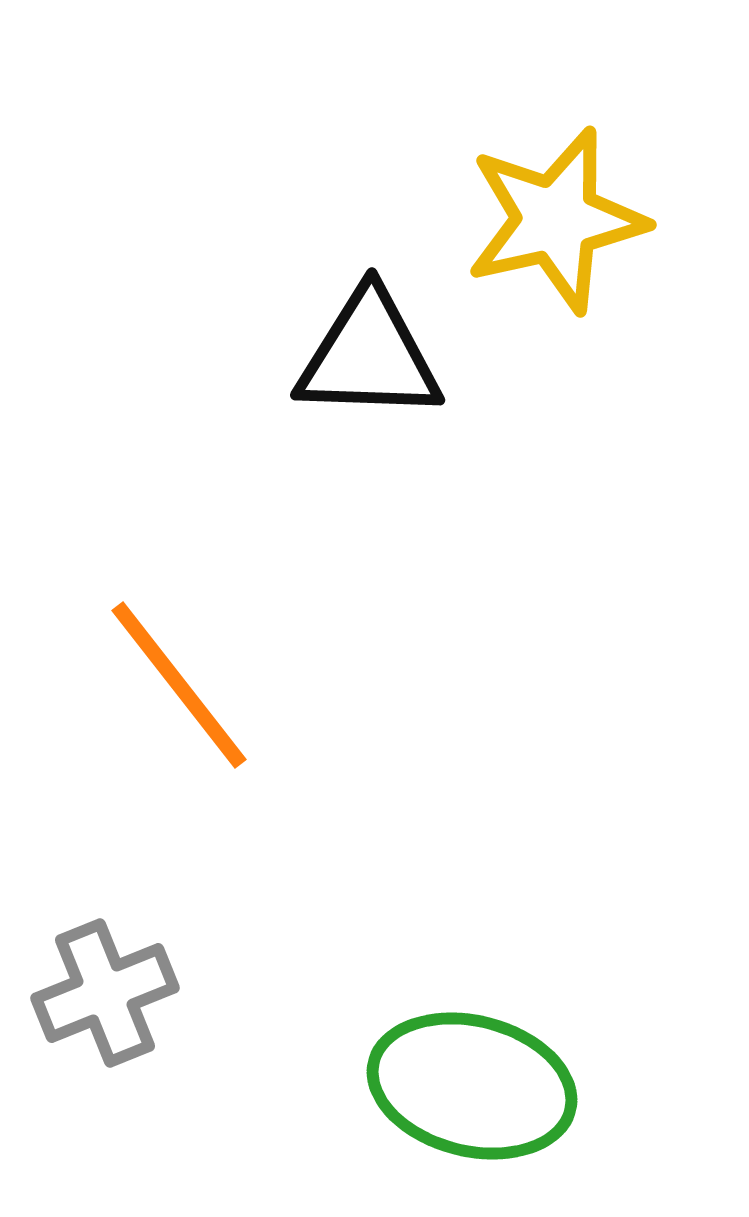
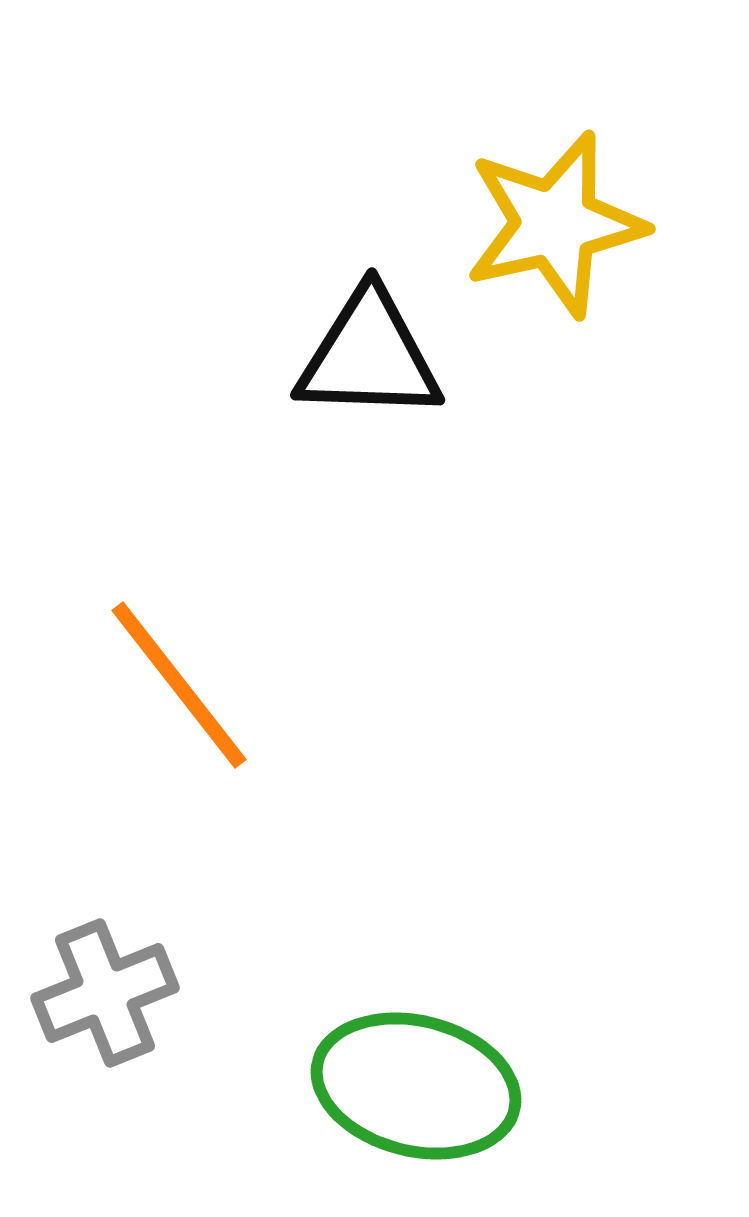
yellow star: moved 1 px left, 4 px down
green ellipse: moved 56 px left
